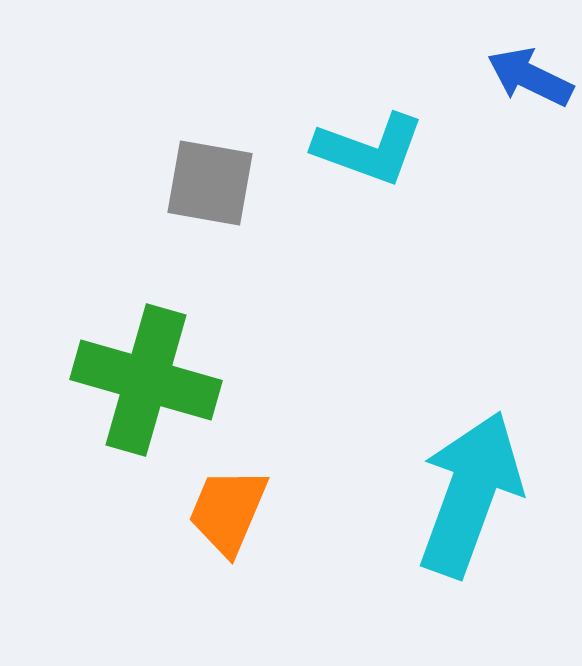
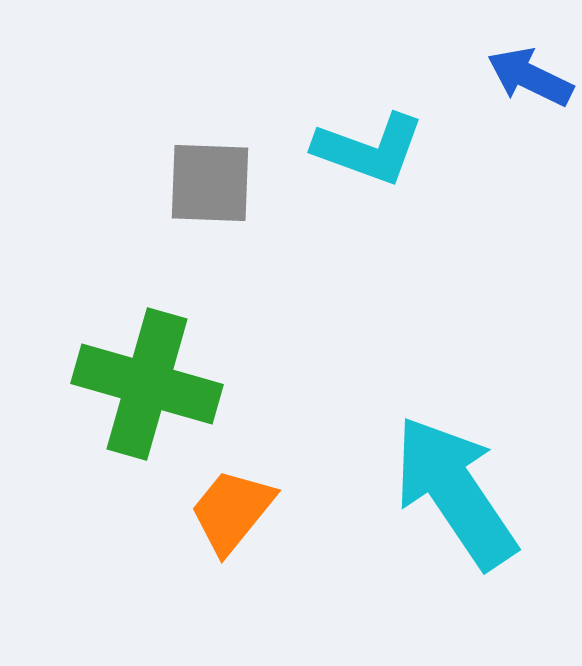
gray square: rotated 8 degrees counterclockwise
green cross: moved 1 px right, 4 px down
cyan arrow: moved 15 px left, 2 px up; rotated 54 degrees counterclockwise
orange trapezoid: moved 4 px right; rotated 16 degrees clockwise
